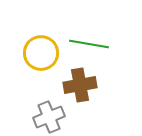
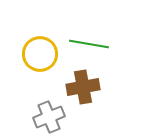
yellow circle: moved 1 px left, 1 px down
brown cross: moved 3 px right, 2 px down
